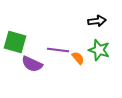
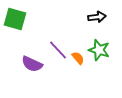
black arrow: moved 4 px up
green square: moved 23 px up
purple line: rotated 40 degrees clockwise
